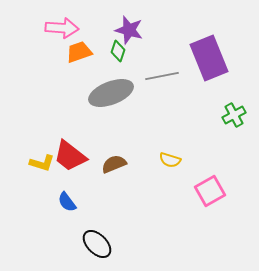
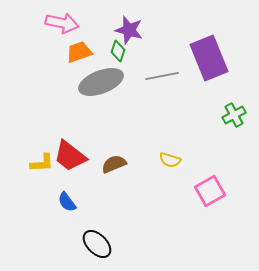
pink arrow: moved 5 px up; rotated 8 degrees clockwise
gray ellipse: moved 10 px left, 11 px up
yellow L-shape: rotated 20 degrees counterclockwise
